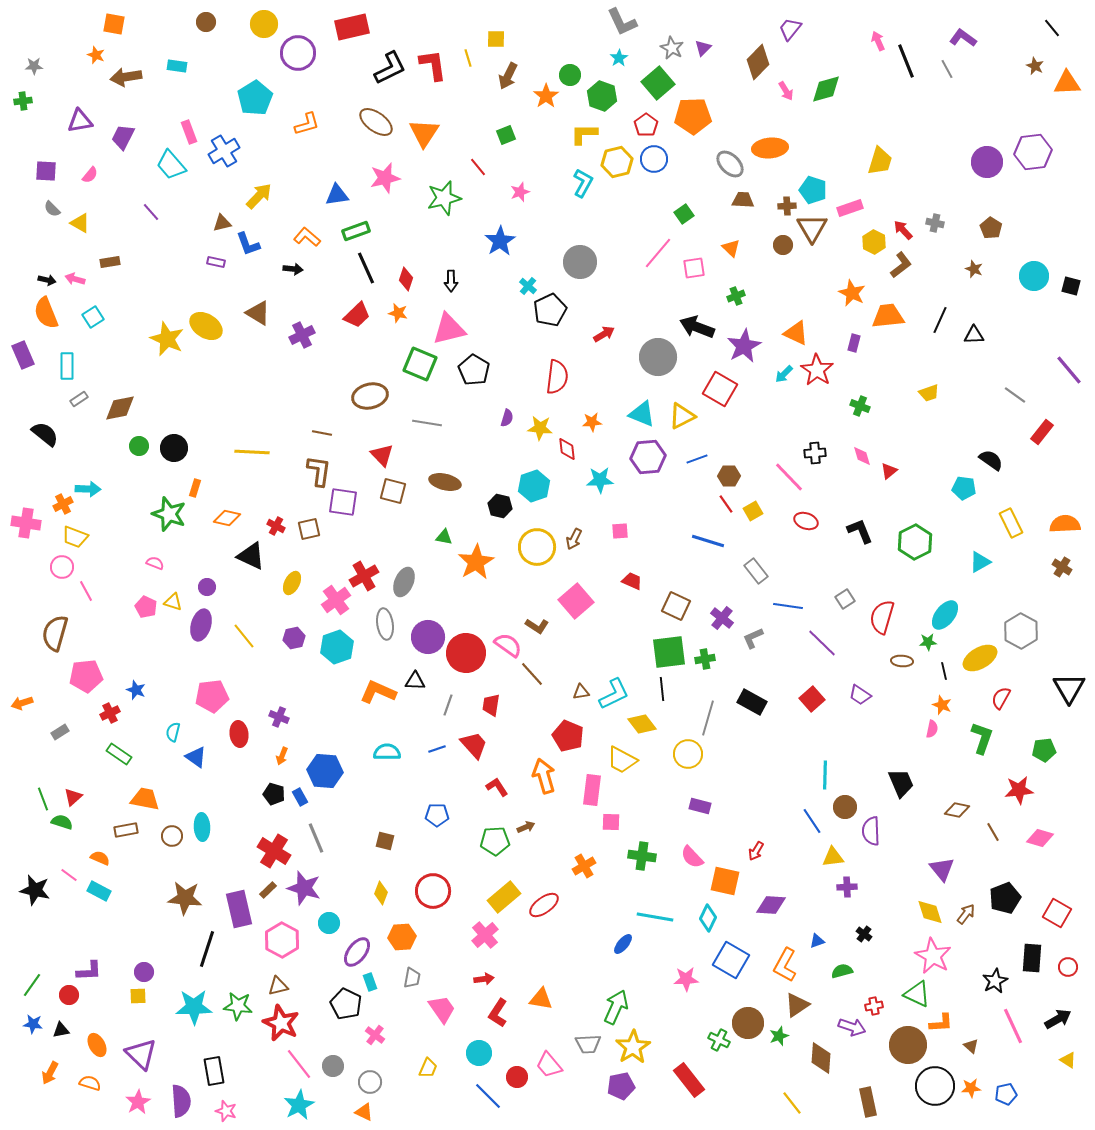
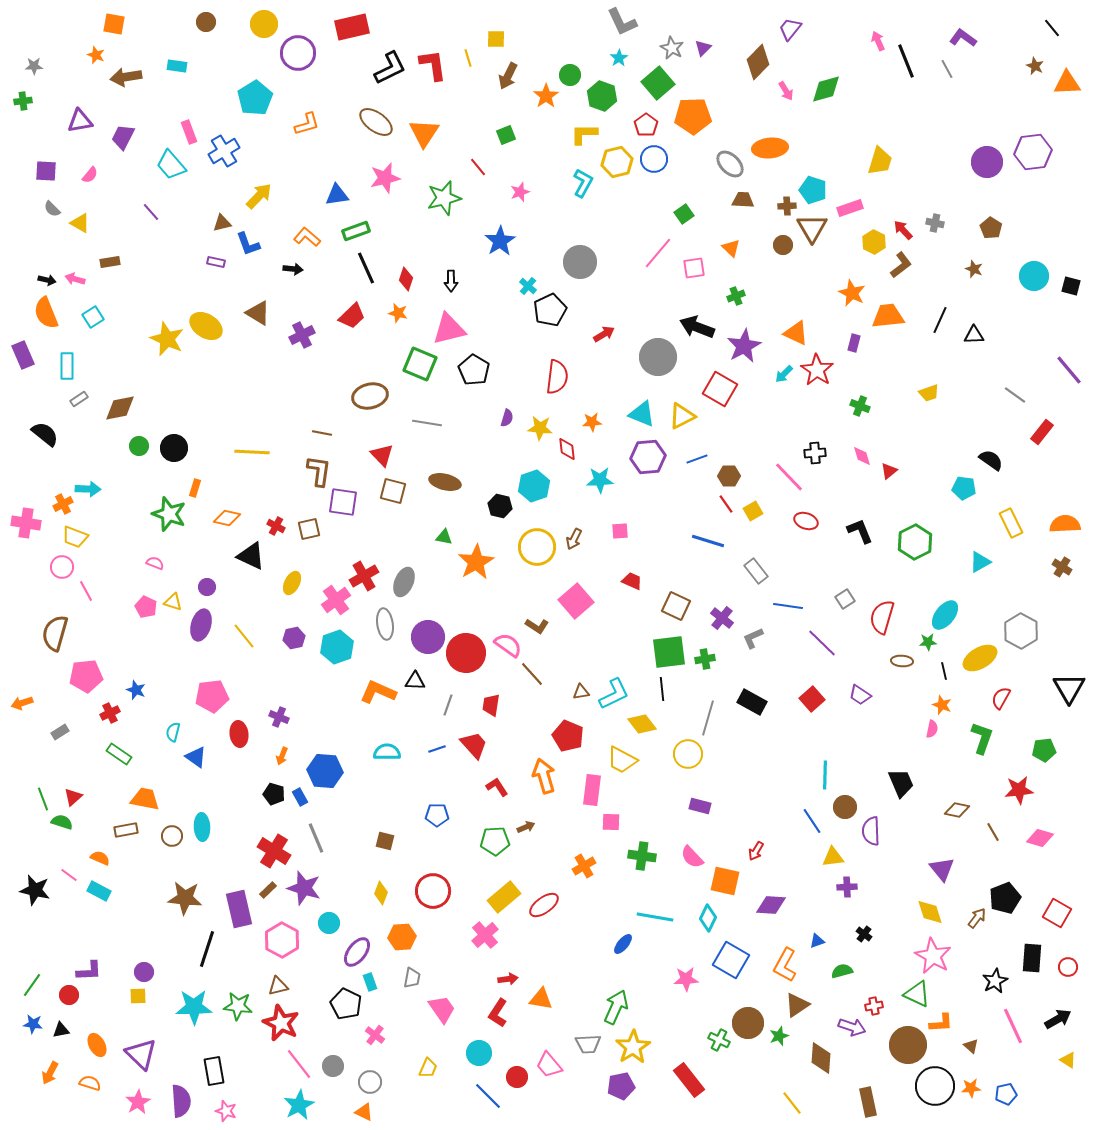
red trapezoid at (357, 315): moved 5 px left, 1 px down
brown arrow at (966, 914): moved 11 px right, 4 px down
red arrow at (484, 979): moved 24 px right
